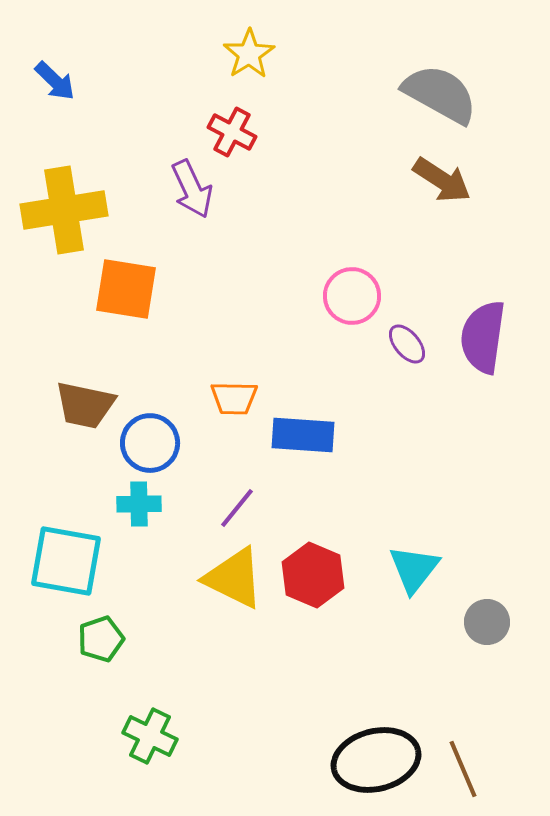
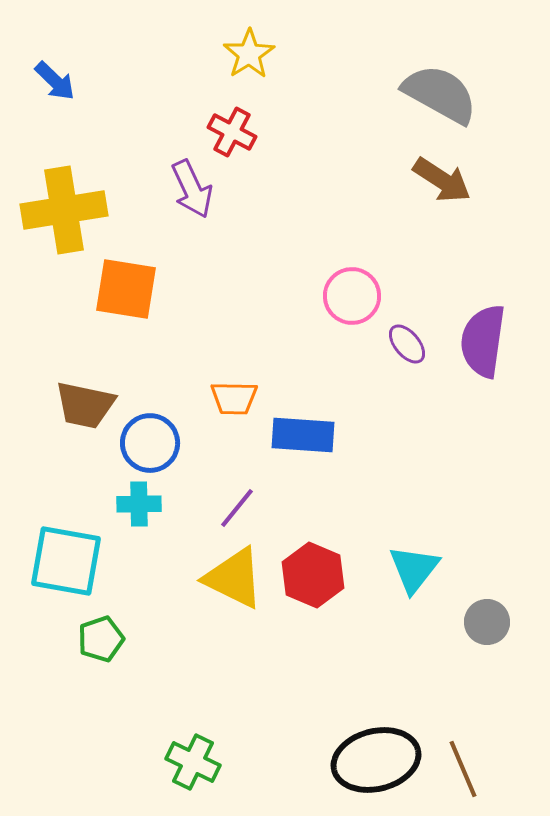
purple semicircle: moved 4 px down
green cross: moved 43 px right, 26 px down
